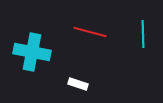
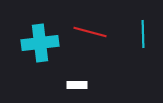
cyan cross: moved 8 px right, 9 px up; rotated 18 degrees counterclockwise
white rectangle: moved 1 px left, 1 px down; rotated 18 degrees counterclockwise
